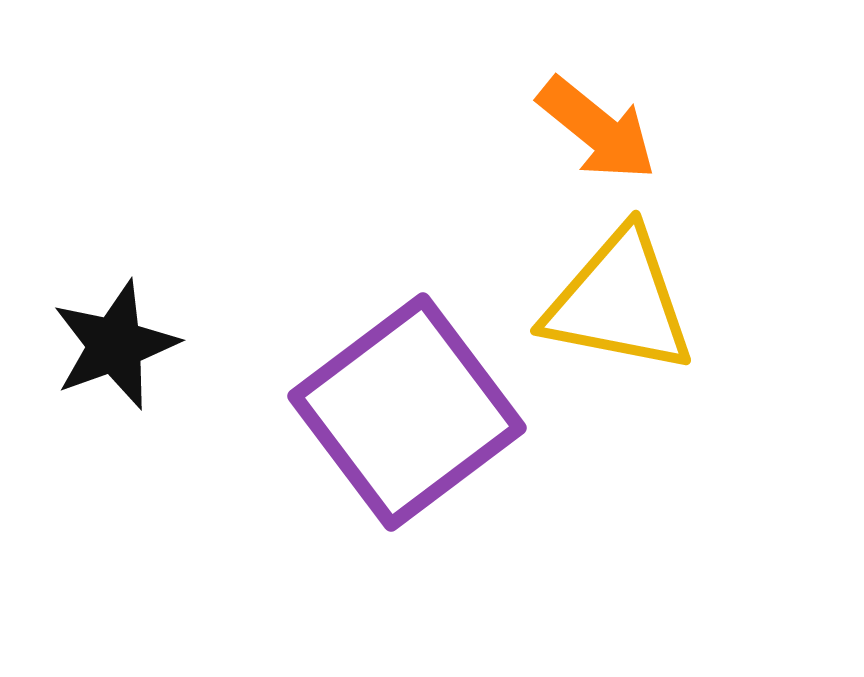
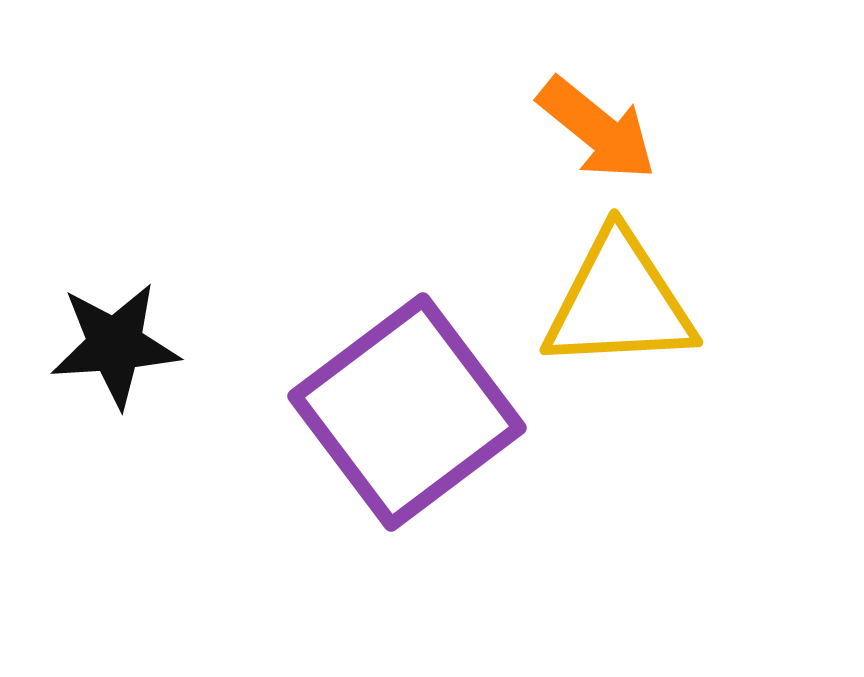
yellow triangle: rotated 14 degrees counterclockwise
black star: rotated 16 degrees clockwise
